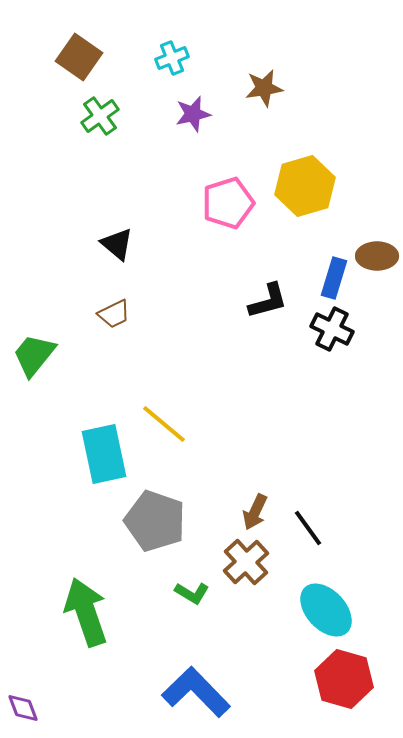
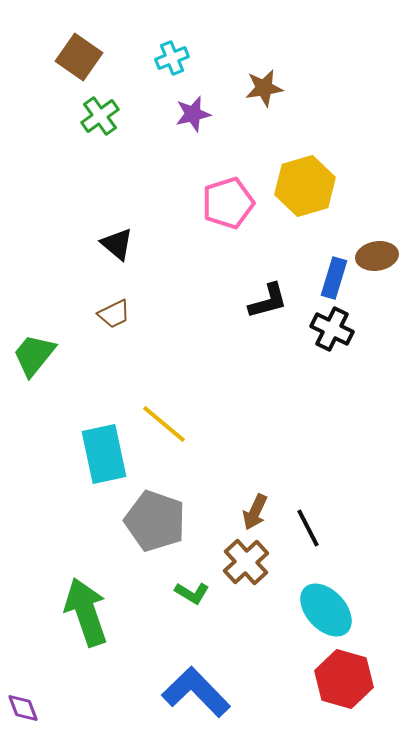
brown ellipse: rotated 9 degrees counterclockwise
black line: rotated 9 degrees clockwise
